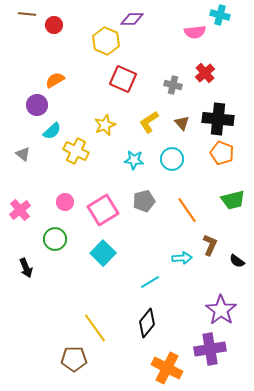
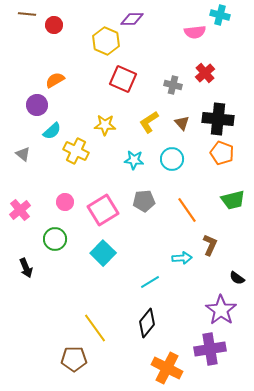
yellow star: rotated 25 degrees clockwise
gray pentagon: rotated 10 degrees clockwise
black semicircle: moved 17 px down
